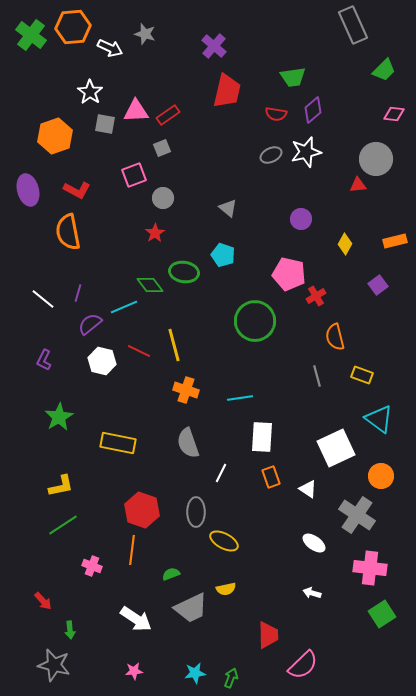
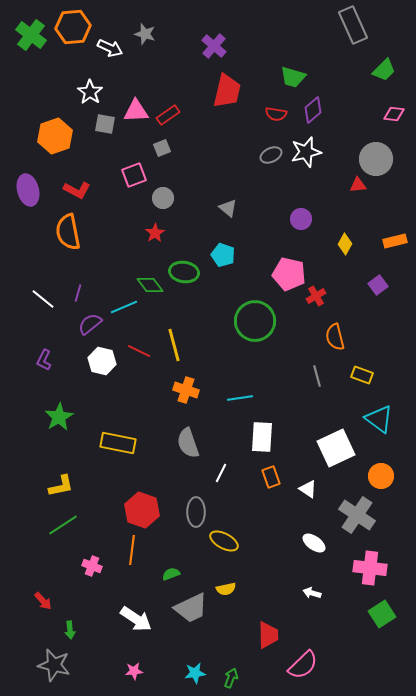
green trapezoid at (293, 77): rotated 24 degrees clockwise
